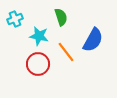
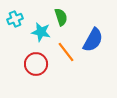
cyan star: moved 2 px right, 4 px up
red circle: moved 2 px left
